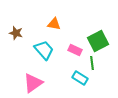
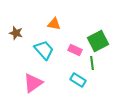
cyan rectangle: moved 2 px left, 2 px down
